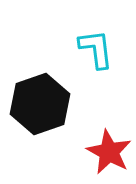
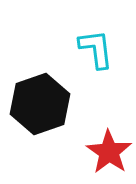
red star: rotated 6 degrees clockwise
